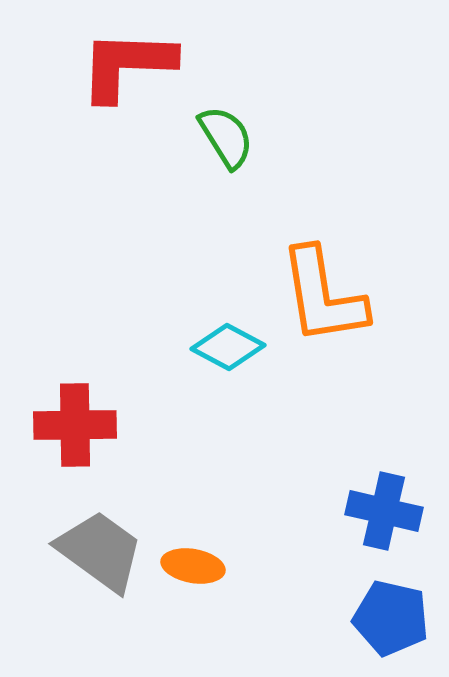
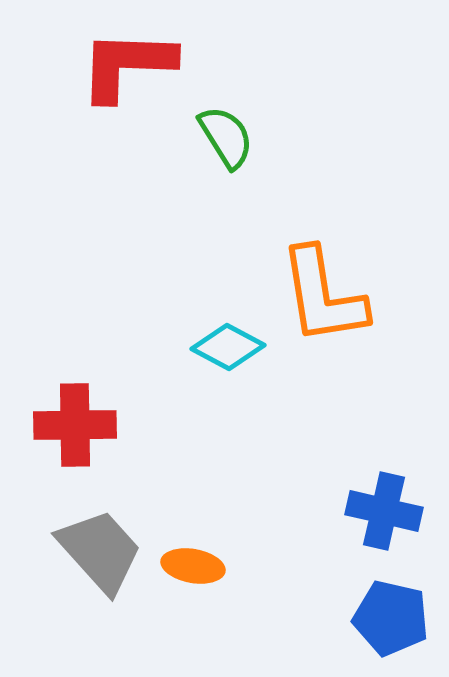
gray trapezoid: rotated 12 degrees clockwise
